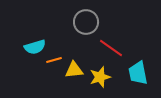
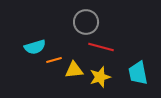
red line: moved 10 px left, 1 px up; rotated 20 degrees counterclockwise
